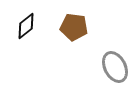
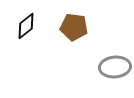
gray ellipse: rotated 68 degrees counterclockwise
